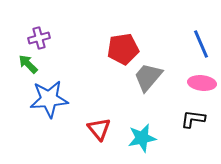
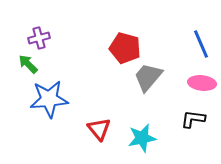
red pentagon: moved 2 px right, 1 px up; rotated 24 degrees clockwise
